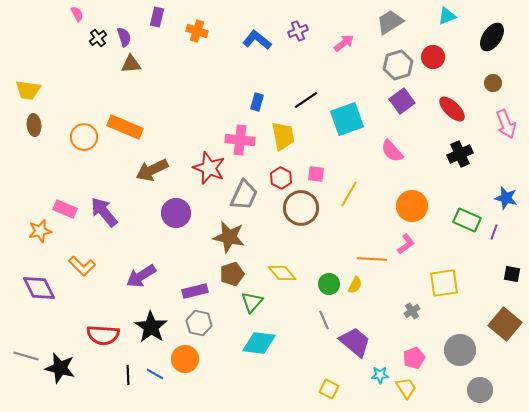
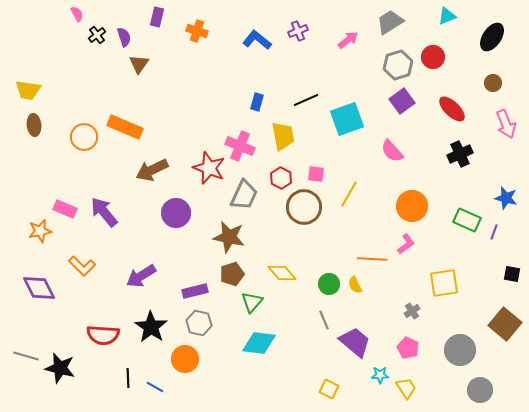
black cross at (98, 38): moved 1 px left, 3 px up
pink arrow at (344, 43): moved 4 px right, 3 px up
brown triangle at (131, 64): moved 8 px right; rotated 50 degrees counterclockwise
black line at (306, 100): rotated 10 degrees clockwise
pink cross at (240, 140): moved 6 px down; rotated 16 degrees clockwise
brown circle at (301, 208): moved 3 px right, 1 px up
yellow semicircle at (355, 285): rotated 126 degrees clockwise
pink pentagon at (414, 358): moved 6 px left, 10 px up; rotated 25 degrees counterclockwise
blue line at (155, 374): moved 13 px down
black line at (128, 375): moved 3 px down
